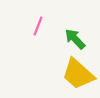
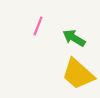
green arrow: moved 1 px left, 1 px up; rotated 15 degrees counterclockwise
